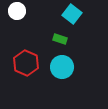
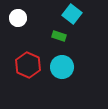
white circle: moved 1 px right, 7 px down
green rectangle: moved 1 px left, 3 px up
red hexagon: moved 2 px right, 2 px down
